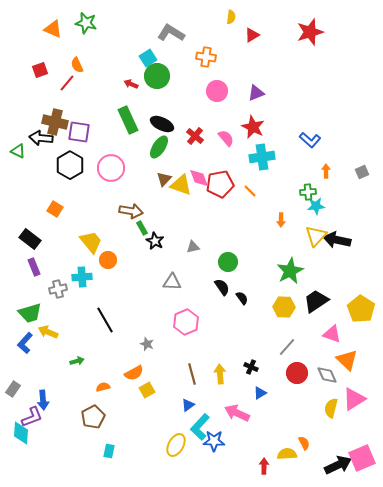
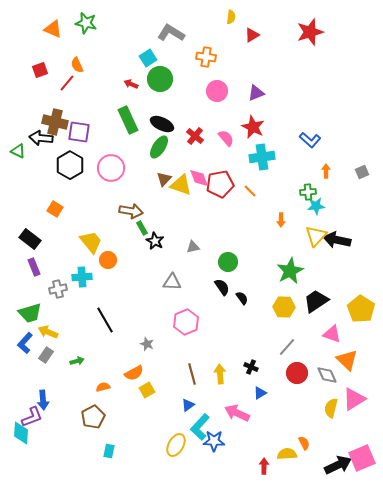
green circle at (157, 76): moved 3 px right, 3 px down
gray rectangle at (13, 389): moved 33 px right, 34 px up
